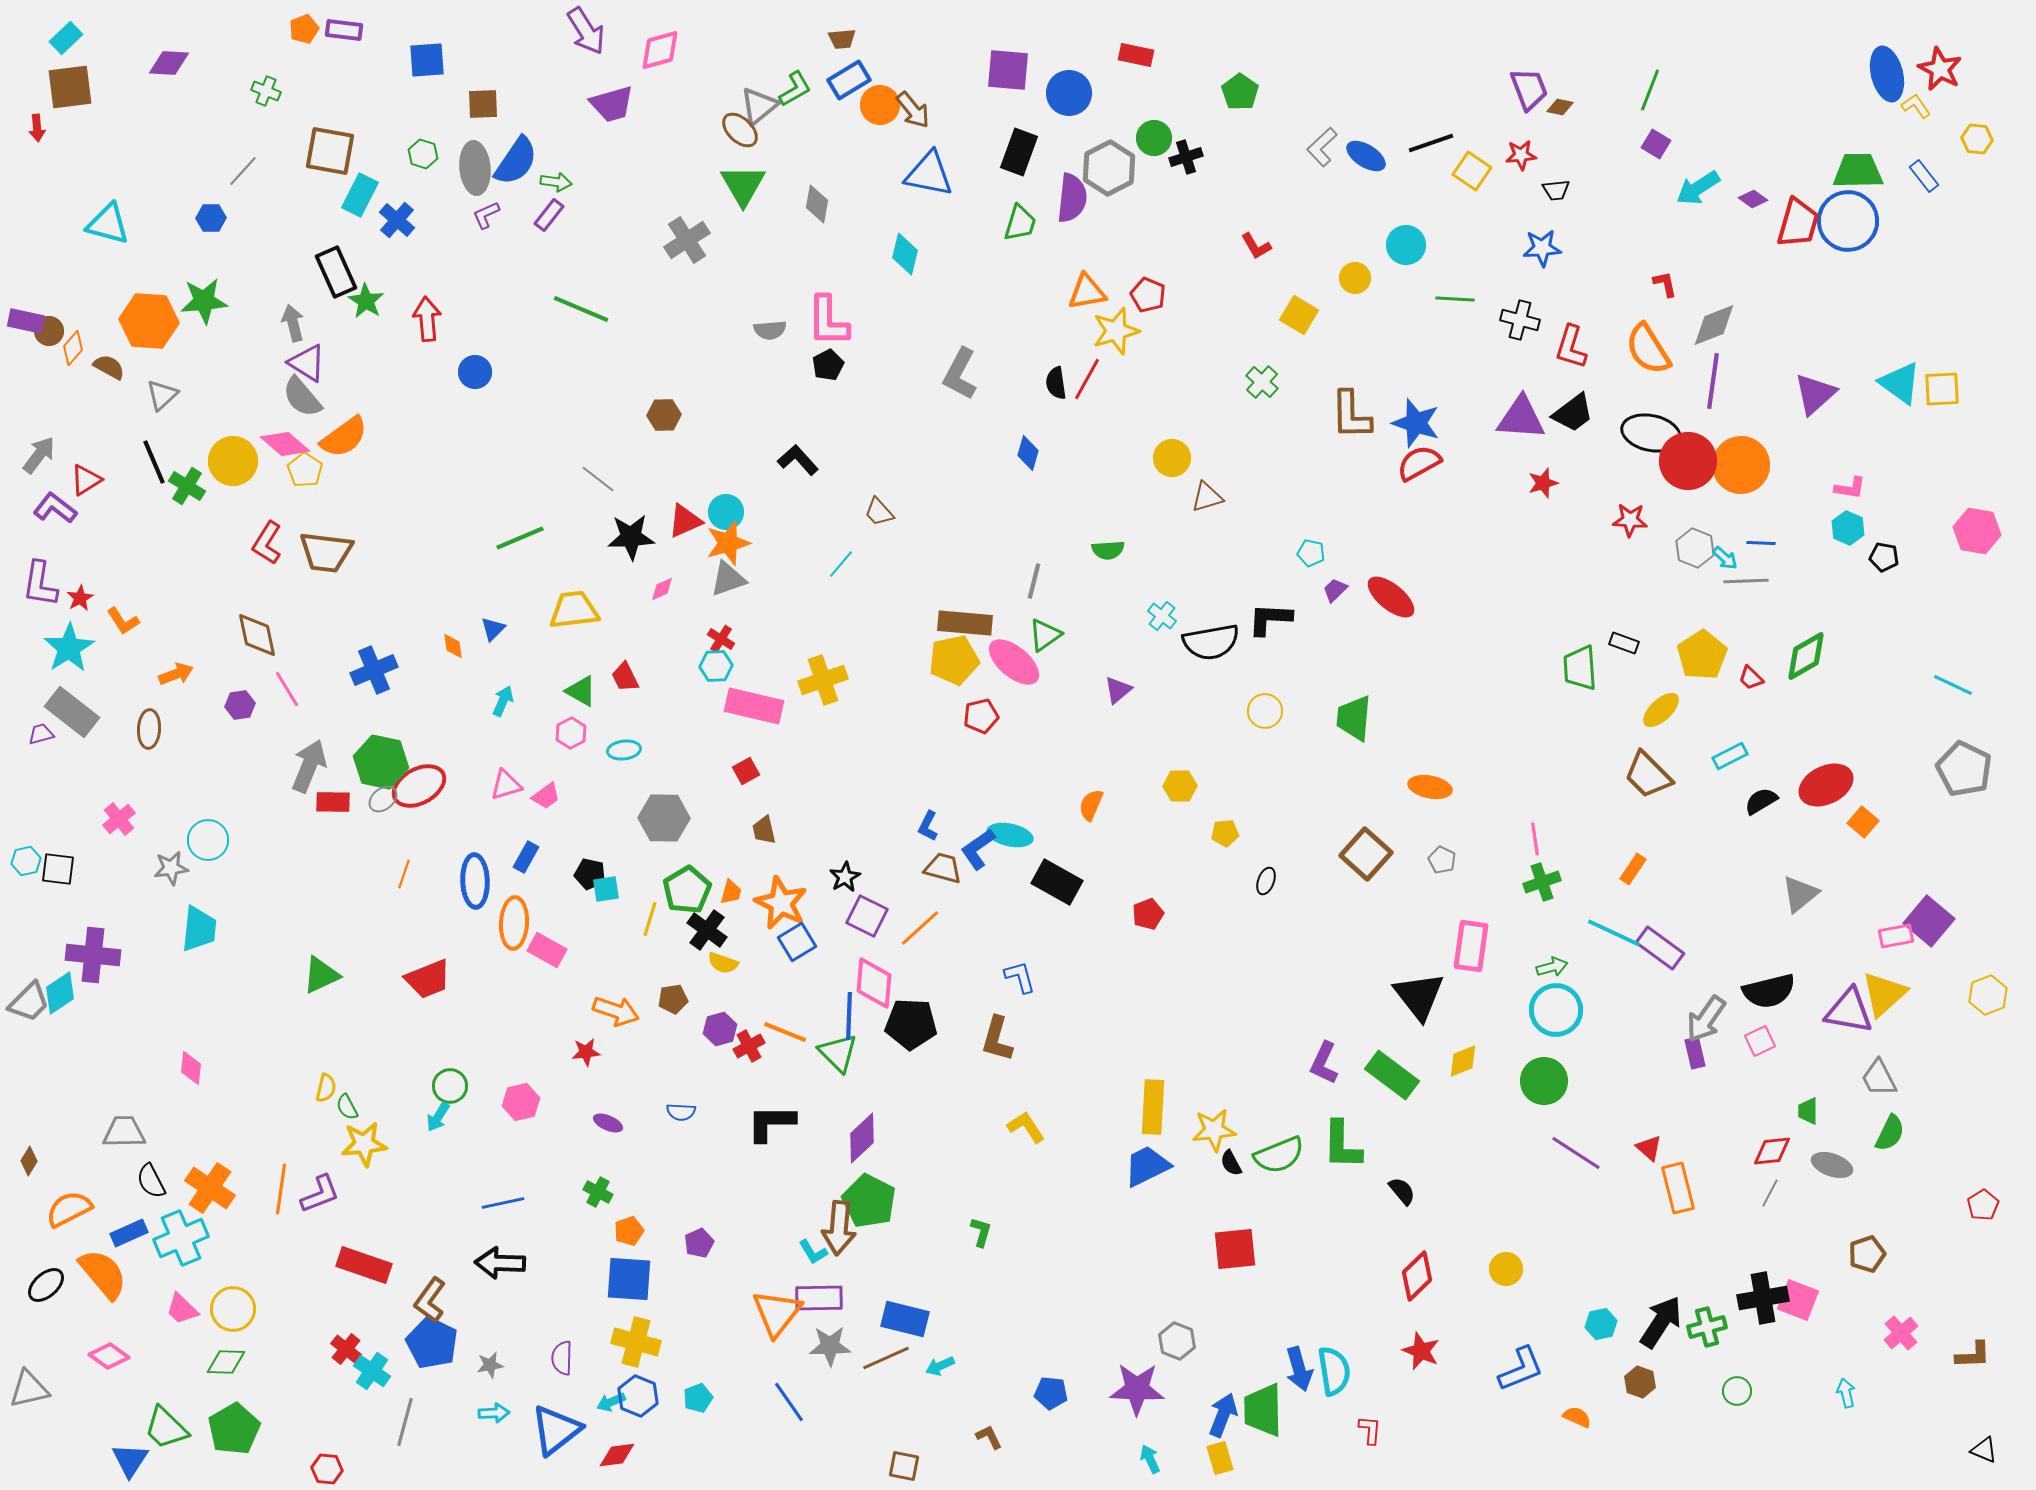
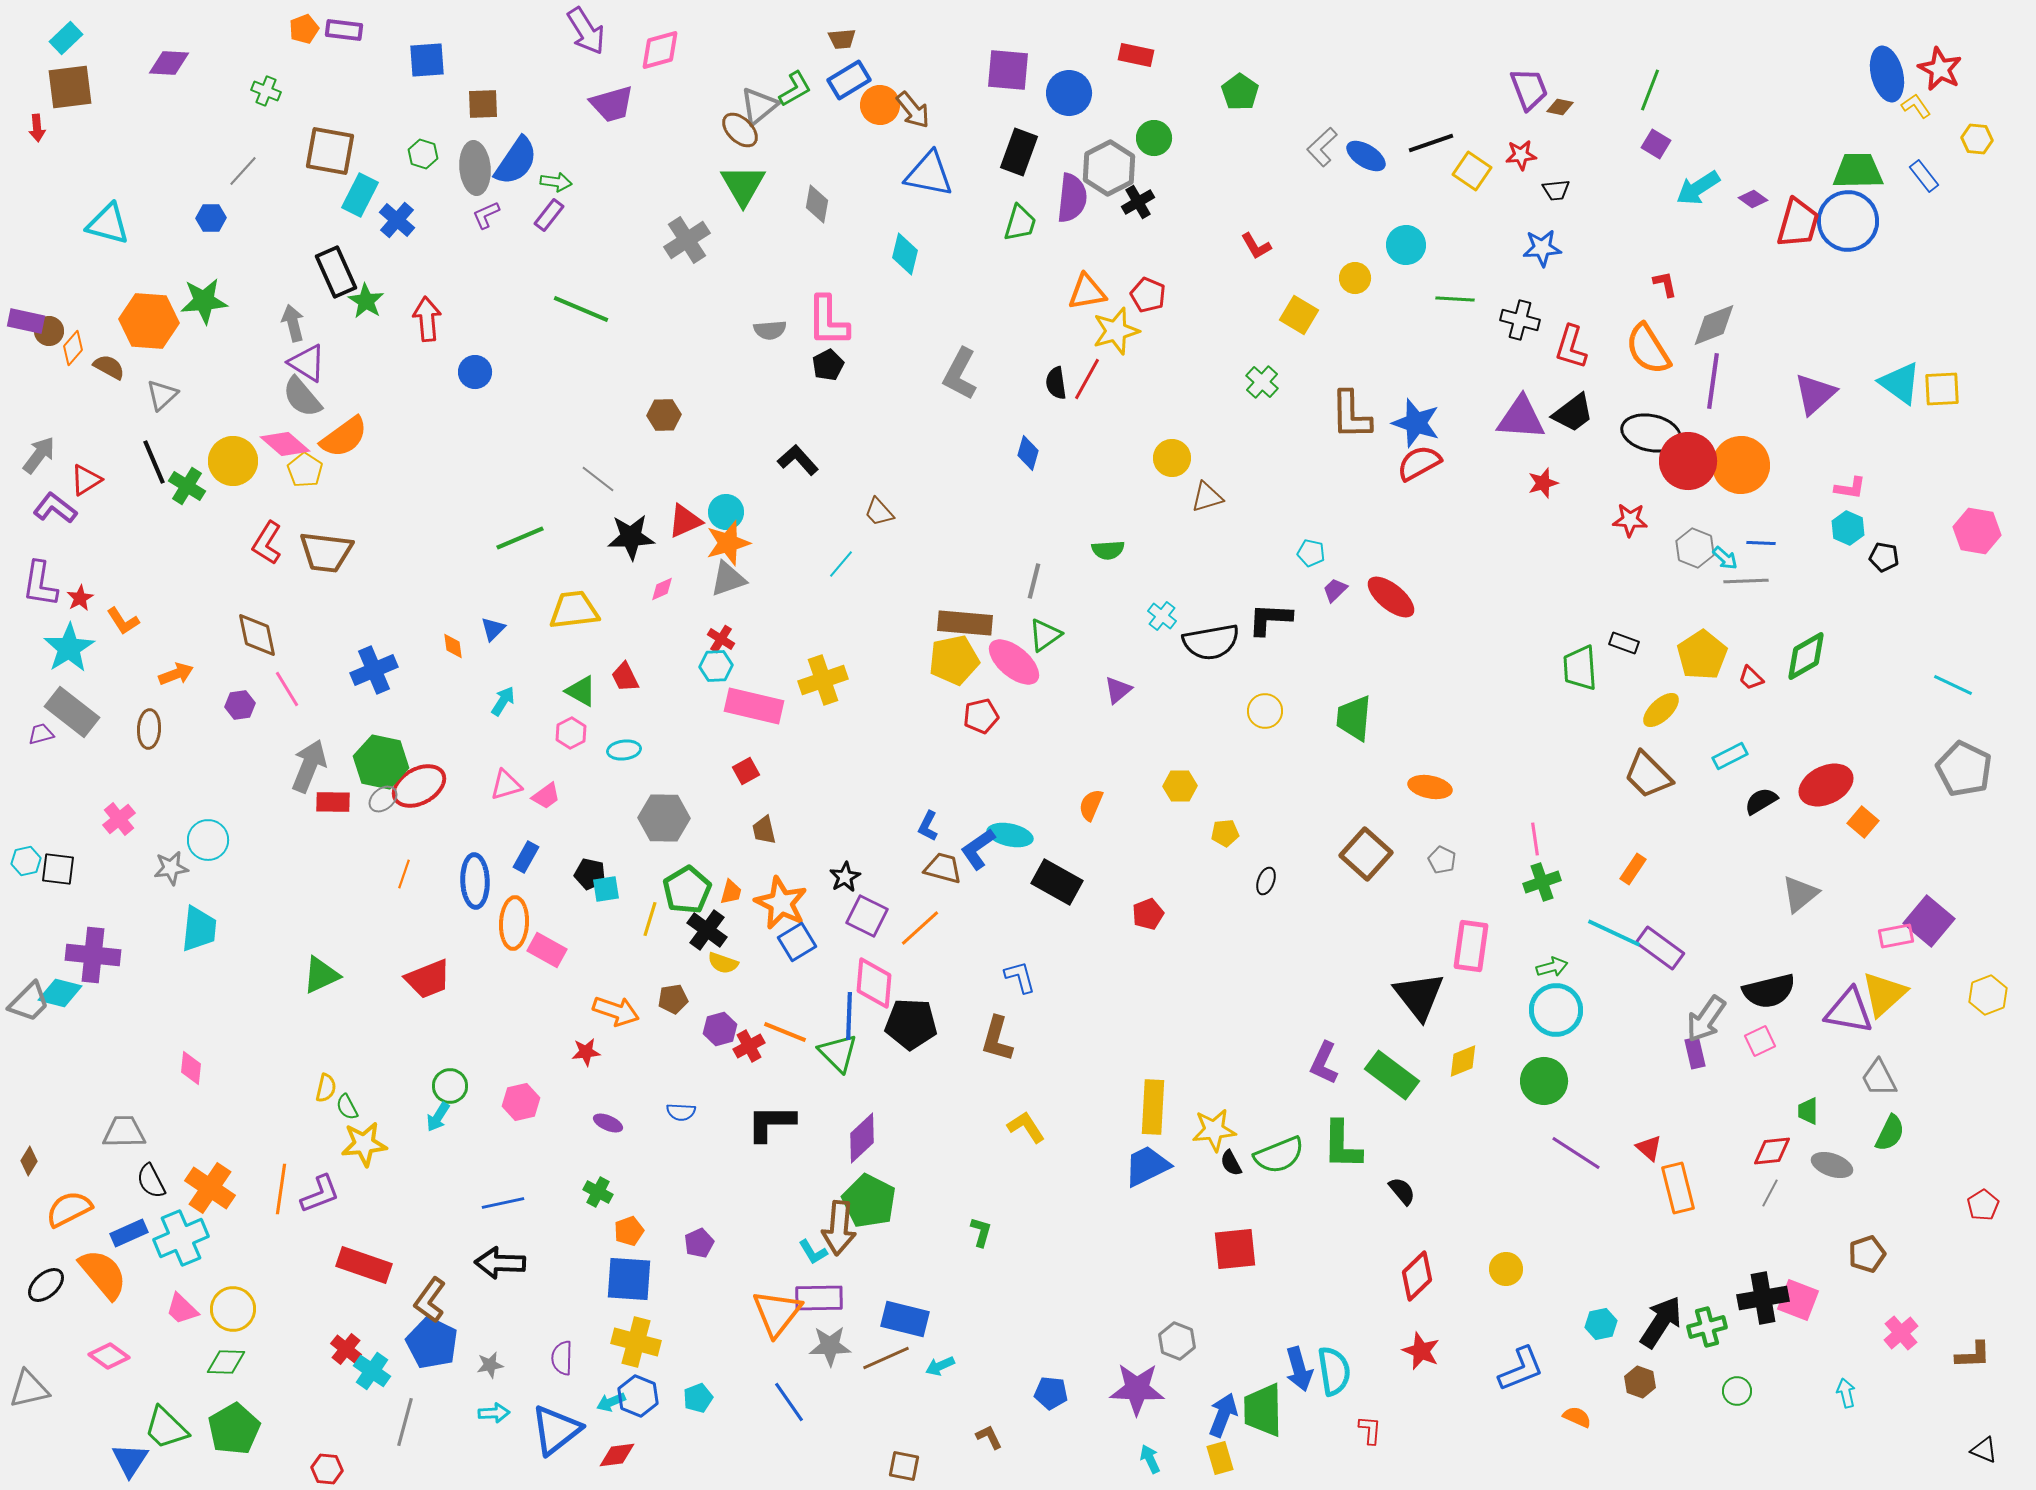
black cross at (1186, 157): moved 48 px left, 45 px down; rotated 12 degrees counterclockwise
cyan arrow at (503, 701): rotated 8 degrees clockwise
cyan diamond at (60, 993): rotated 48 degrees clockwise
